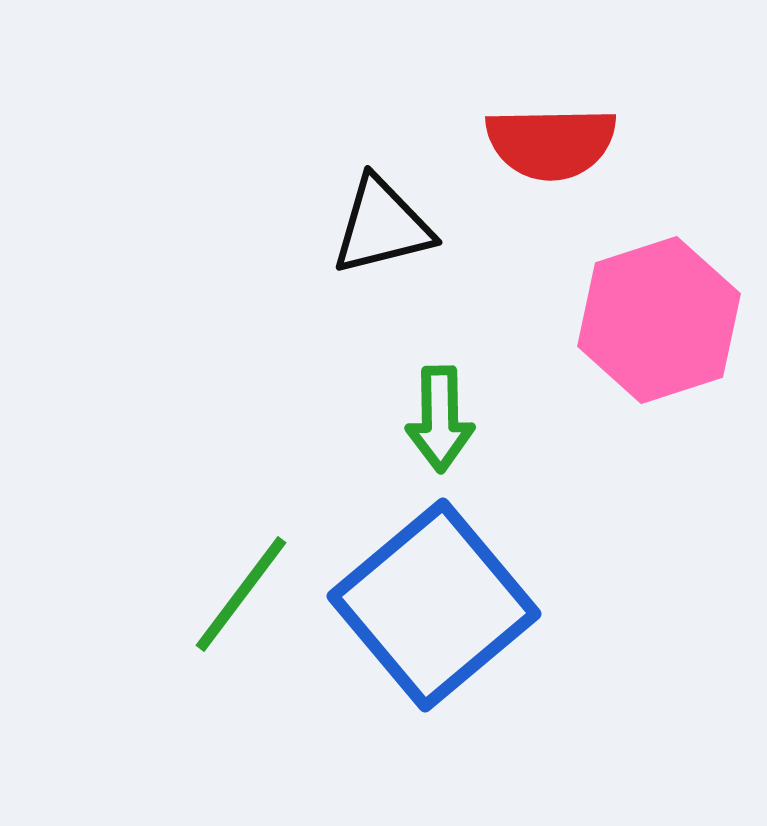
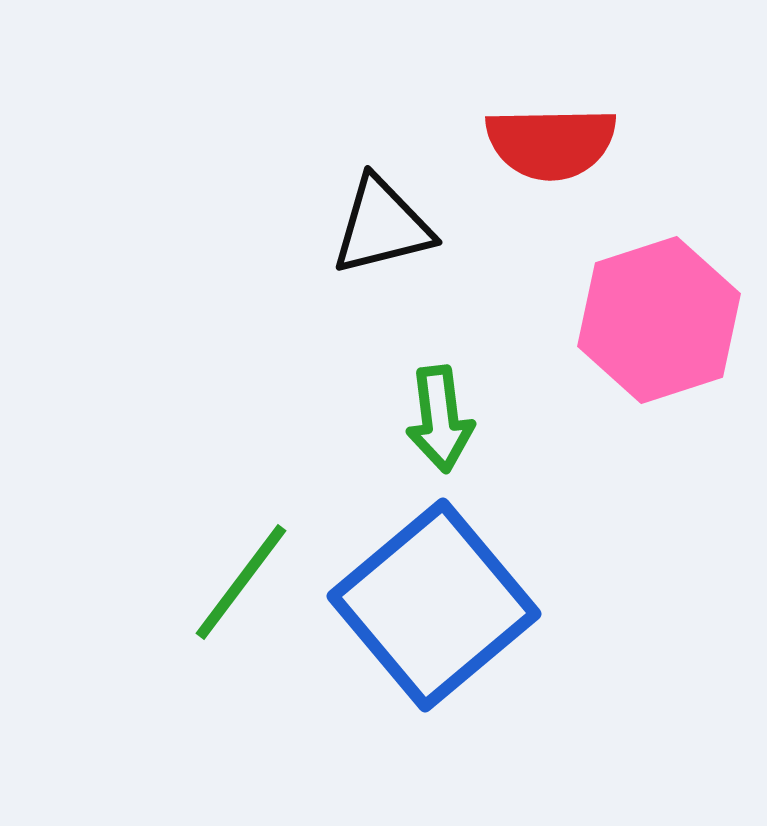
green arrow: rotated 6 degrees counterclockwise
green line: moved 12 px up
